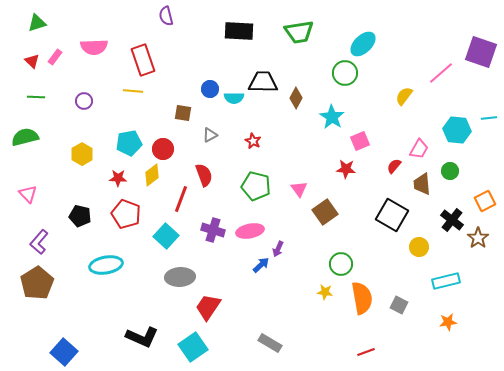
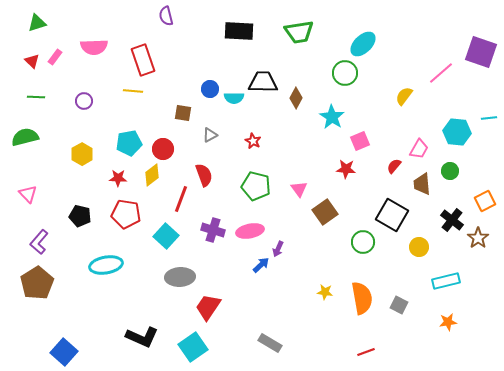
cyan hexagon at (457, 130): moved 2 px down
red pentagon at (126, 214): rotated 12 degrees counterclockwise
green circle at (341, 264): moved 22 px right, 22 px up
